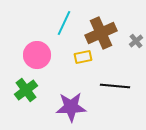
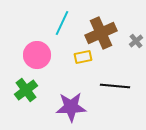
cyan line: moved 2 px left
